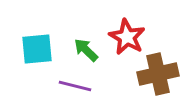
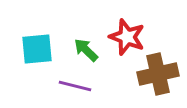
red star: rotated 9 degrees counterclockwise
